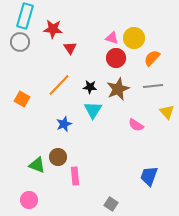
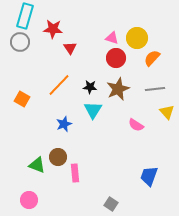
yellow circle: moved 3 px right
gray line: moved 2 px right, 3 px down
pink rectangle: moved 3 px up
